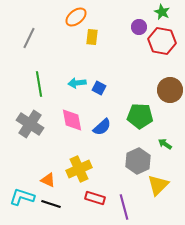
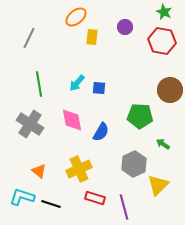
green star: moved 2 px right
purple circle: moved 14 px left
cyan arrow: rotated 42 degrees counterclockwise
blue square: rotated 24 degrees counterclockwise
blue semicircle: moved 1 px left, 5 px down; rotated 18 degrees counterclockwise
green arrow: moved 2 px left
gray hexagon: moved 4 px left, 3 px down
orange triangle: moved 9 px left, 9 px up; rotated 14 degrees clockwise
